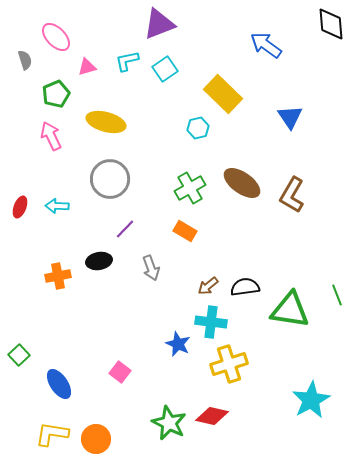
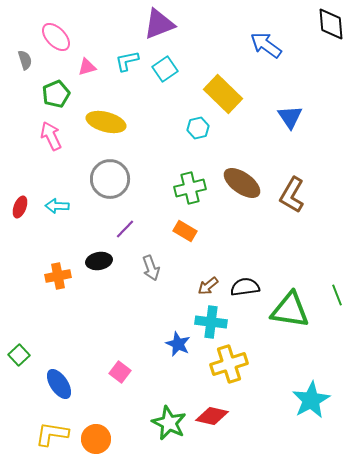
green cross: rotated 16 degrees clockwise
